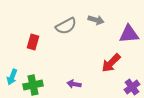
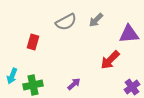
gray arrow: rotated 119 degrees clockwise
gray semicircle: moved 4 px up
red arrow: moved 1 px left, 3 px up
cyan arrow: moved 1 px up
purple arrow: rotated 128 degrees clockwise
